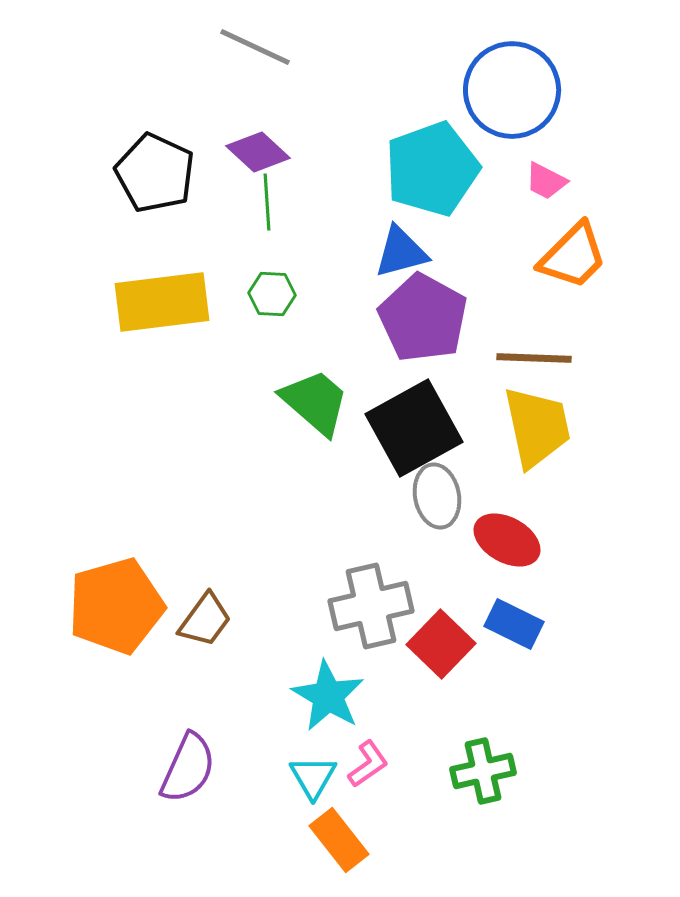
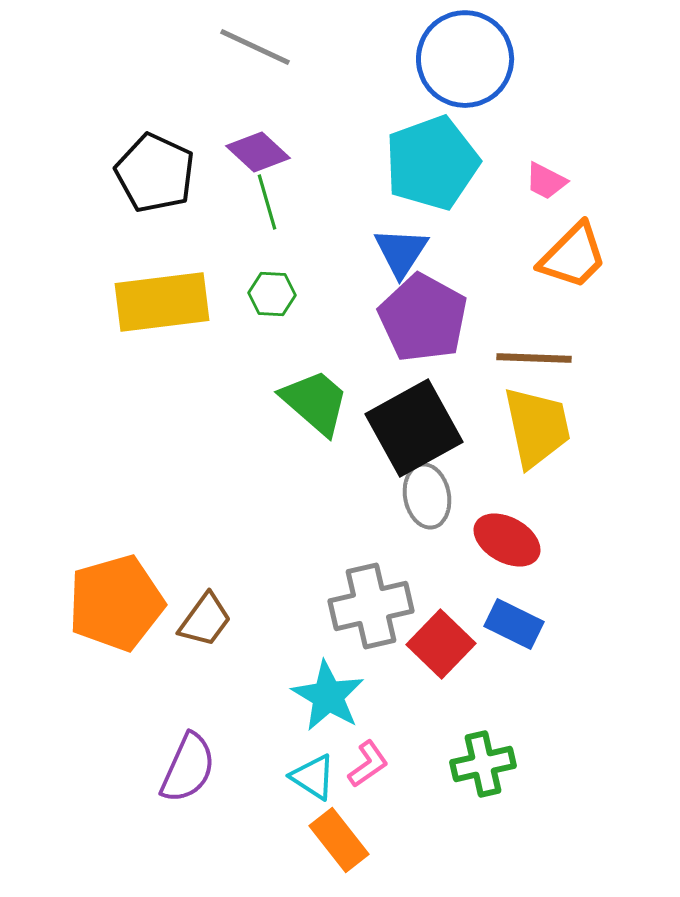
blue circle: moved 47 px left, 31 px up
cyan pentagon: moved 6 px up
green line: rotated 12 degrees counterclockwise
blue triangle: rotated 42 degrees counterclockwise
gray ellipse: moved 10 px left
orange pentagon: moved 3 px up
green cross: moved 7 px up
cyan triangle: rotated 27 degrees counterclockwise
